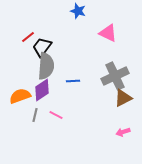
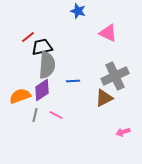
black trapezoid: rotated 40 degrees clockwise
gray semicircle: moved 1 px right, 1 px up
brown triangle: moved 19 px left
